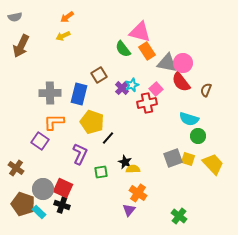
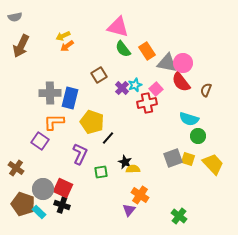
orange arrow: moved 29 px down
pink triangle: moved 22 px left, 5 px up
cyan star: moved 3 px right
blue rectangle: moved 9 px left, 4 px down
orange cross: moved 2 px right, 2 px down
